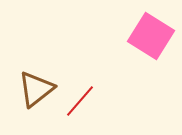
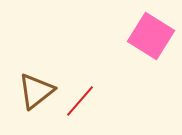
brown triangle: moved 2 px down
